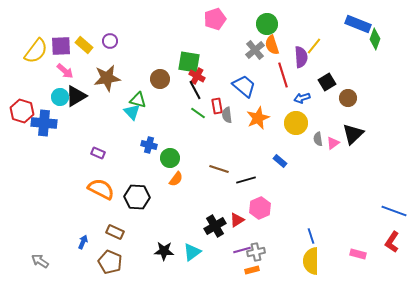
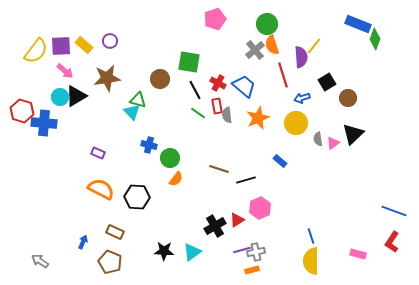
red cross at (197, 76): moved 21 px right, 7 px down
